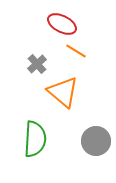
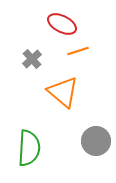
orange line: moved 2 px right; rotated 50 degrees counterclockwise
gray cross: moved 5 px left, 5 px up
green semicircle: moved 6 px left, 9 px down
